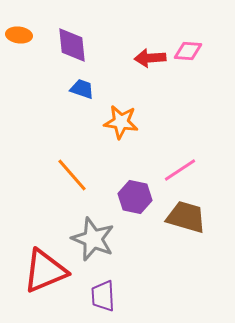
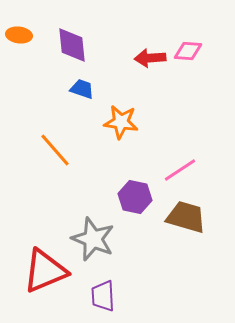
orange line: moved 17 px left, 25 px up
